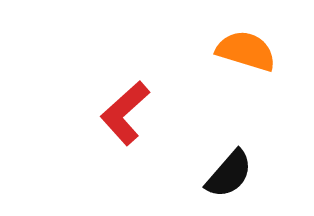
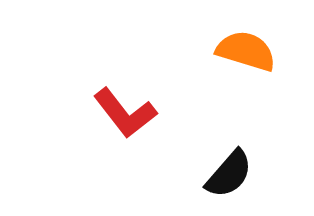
red L-shape: rotated 86 degrees counterclockwise
